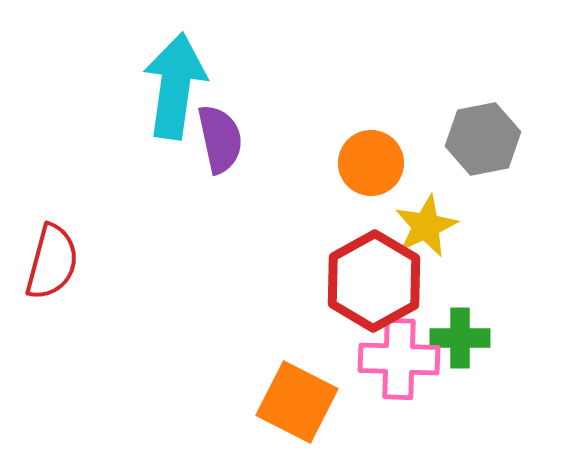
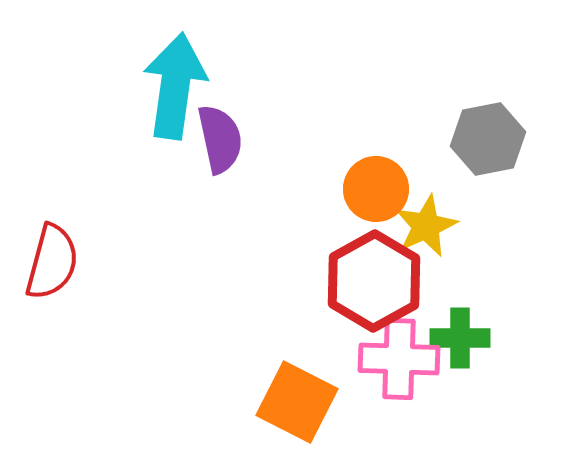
gray hexagon: moved 5 px right
orange circle: moved 5 px right, 26 px down
